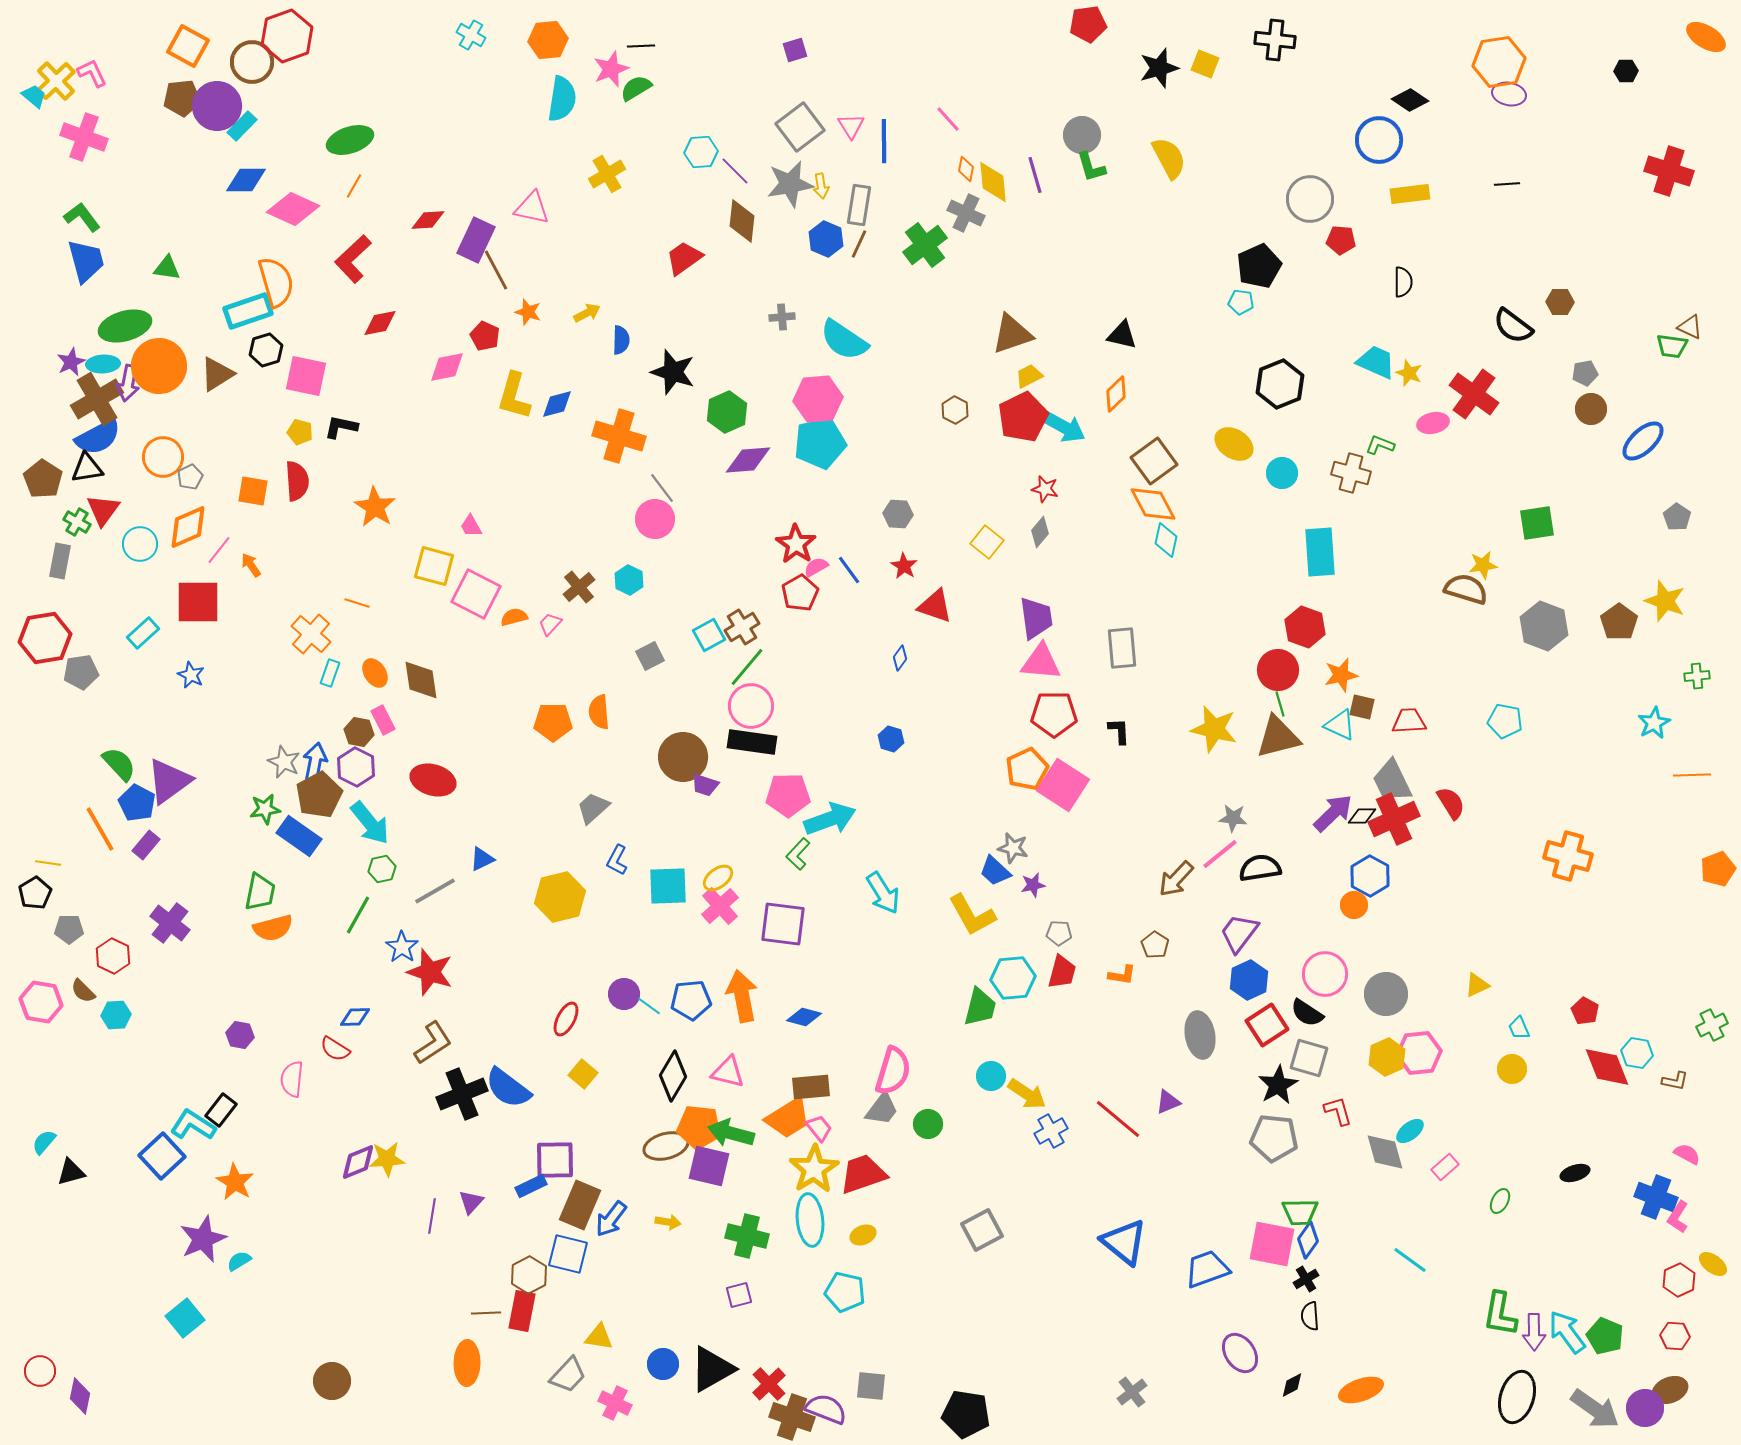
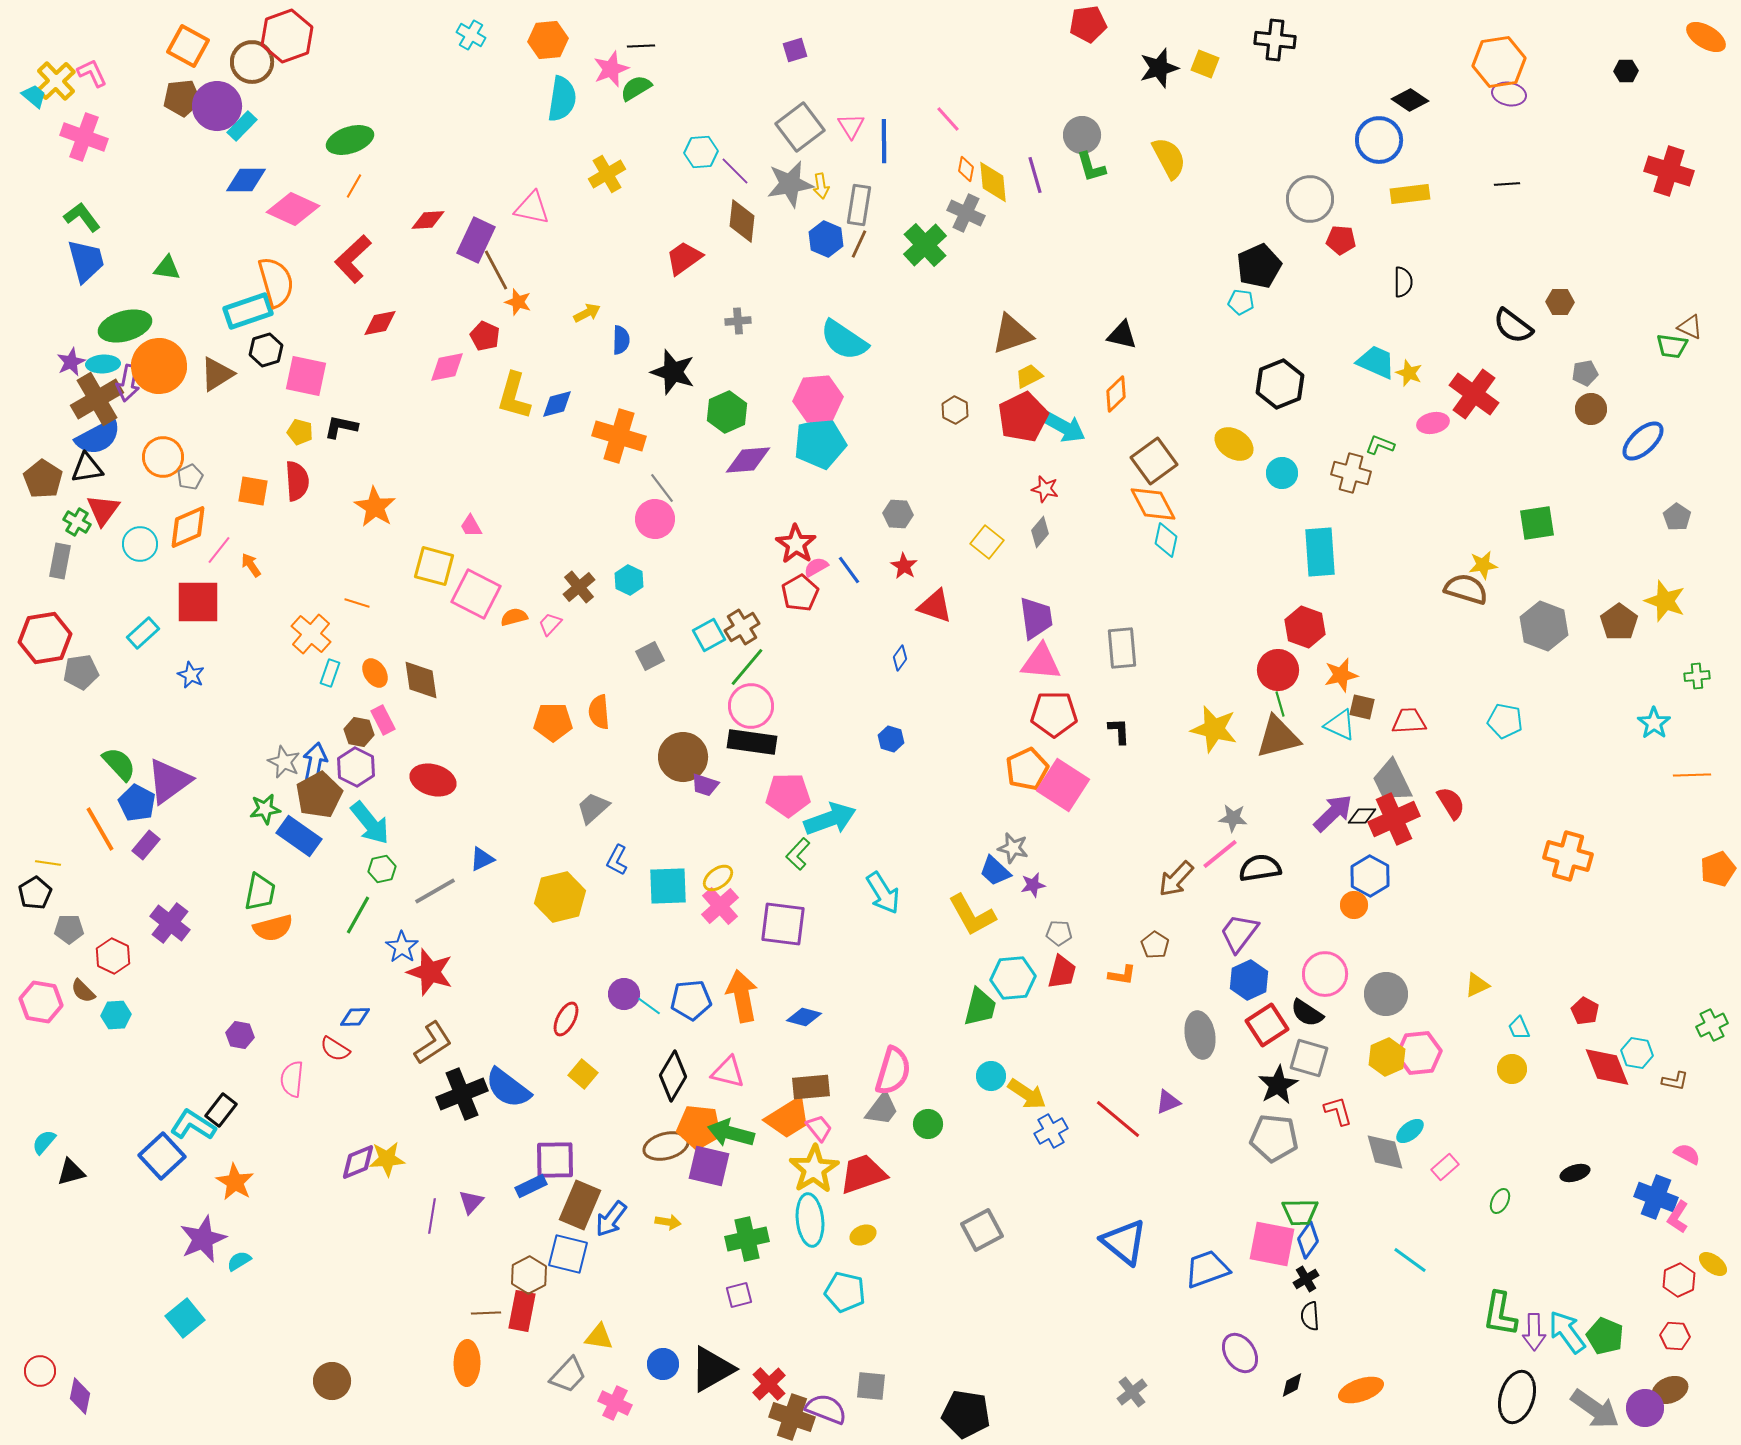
green cross at (925, 245): rotated 6 degrees counterclockwise
orange star at (528, 312): moved 10 px left, 10 px up
gray cross at (782, 317): moved 44 px left, 4 px down
cyan star at (1654, 723): rotated 8 degrees counterclockwise
green cross at (747, 1236): moved 3 px down; rotated 27 degrees counterclockwise
